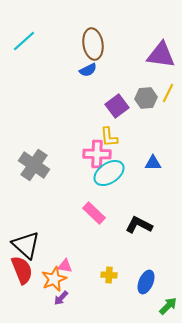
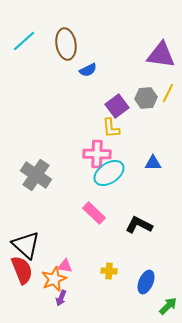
brown ellipse: moved 27 px left
yellow L-shape: moved 2 px right, 9 px up
gray cross: moved 2 px right, 10 px down
yellow cross: moved 4 px up
purple arrow: rotated 21 degrees counterclockwise
